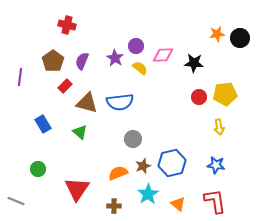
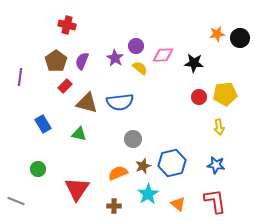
brown pentagon: moved 3 px right
green triangle: moved 1 px left, 2 px down; rotated 28 degrees counterclockwise
